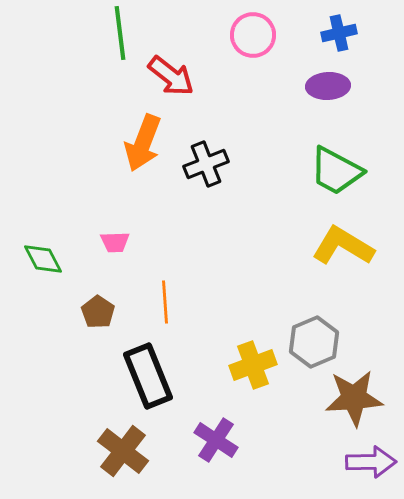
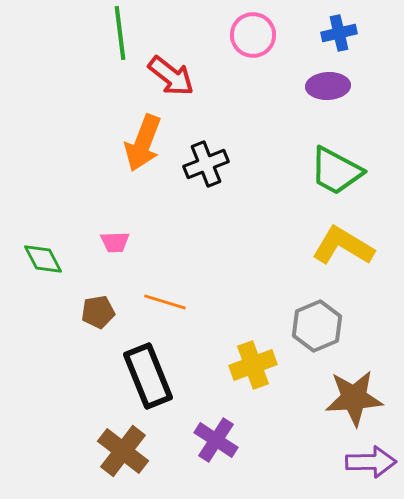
orange line: rotated 69 degrees counterclockwise
brown pentagon: rotated 28 degrees clockwise
gray hexagon: moved 3 px right, 16 px up
